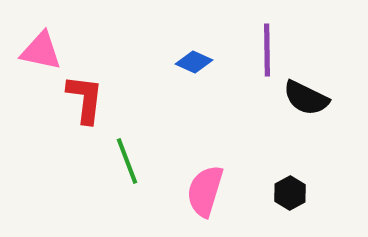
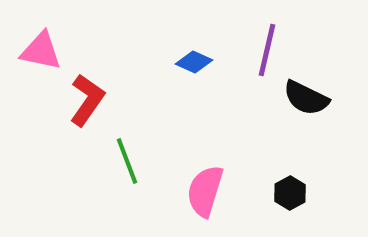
purple line: rotated 14 degrees clockwise
red L-shape: moved 2 px right, 1 px down; rotated 28 degrees clockwise
